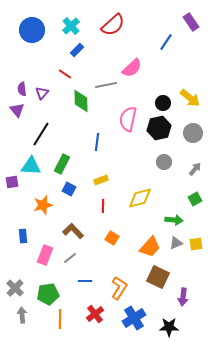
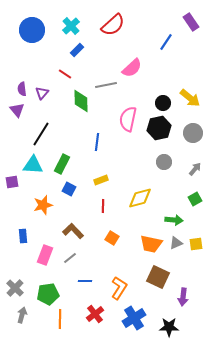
cyan triangle at (31, 166): moved 2 px right, 1 px up
orange trapezoid at (150, 247): moved 1 px right, 3 px up; rotated 60 degrees clockwise
gray arrow at (22, 315): rotated 21 degrees clockwise
